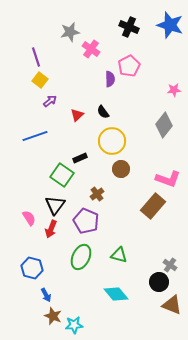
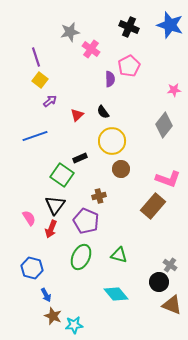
brown cross: moved 2 px right, 2 px down; rotated 24 degrees clockwise
